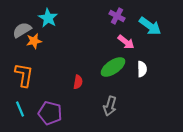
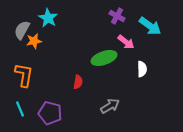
gray semicircle: rotated 30 degrees counterclockwise
green ellipse: moved 9 px left, 9 px up; rotated 15 degrees clockwise
gray arrow: rotated 138 degrees counterclockwise
